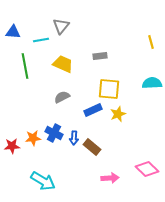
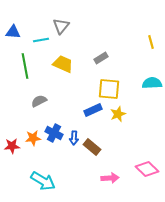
gray rectangle: moved 1 px right, 2 px down; rotated 24 degrees counterclockwise
gray semicircle: moved 23 px left, 4 px down
